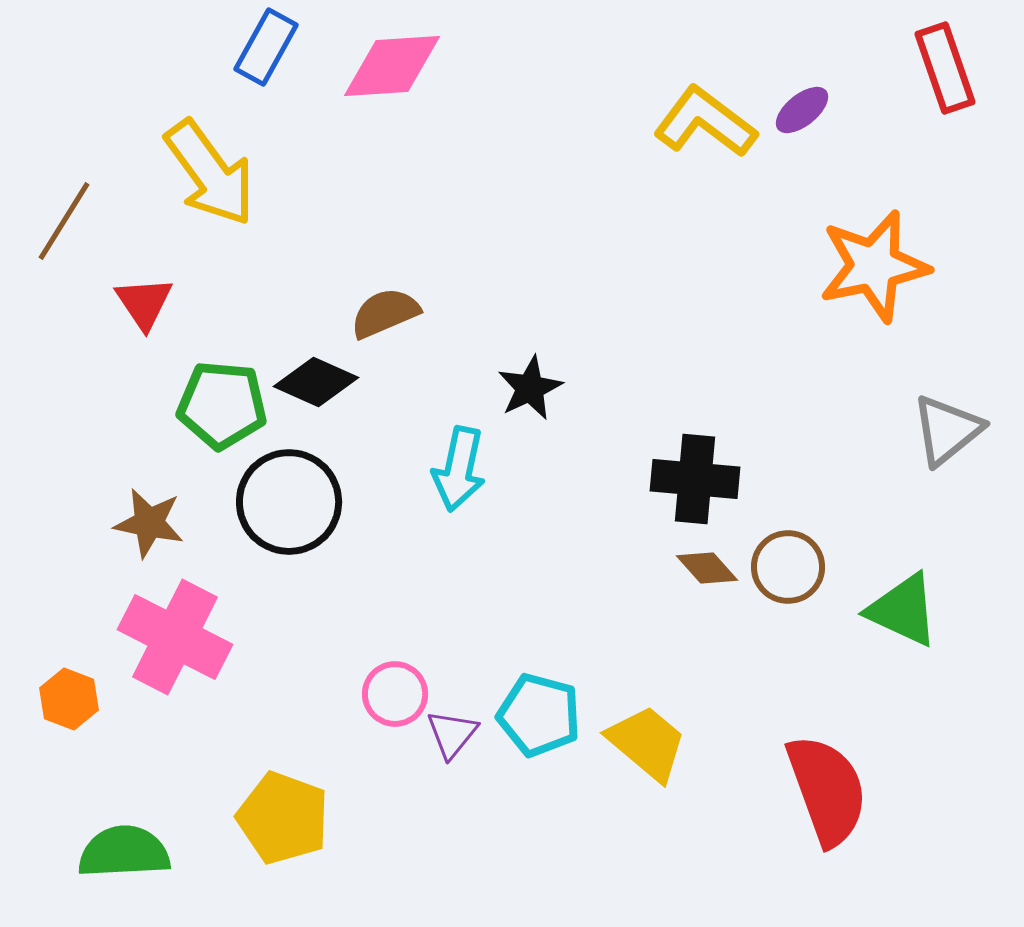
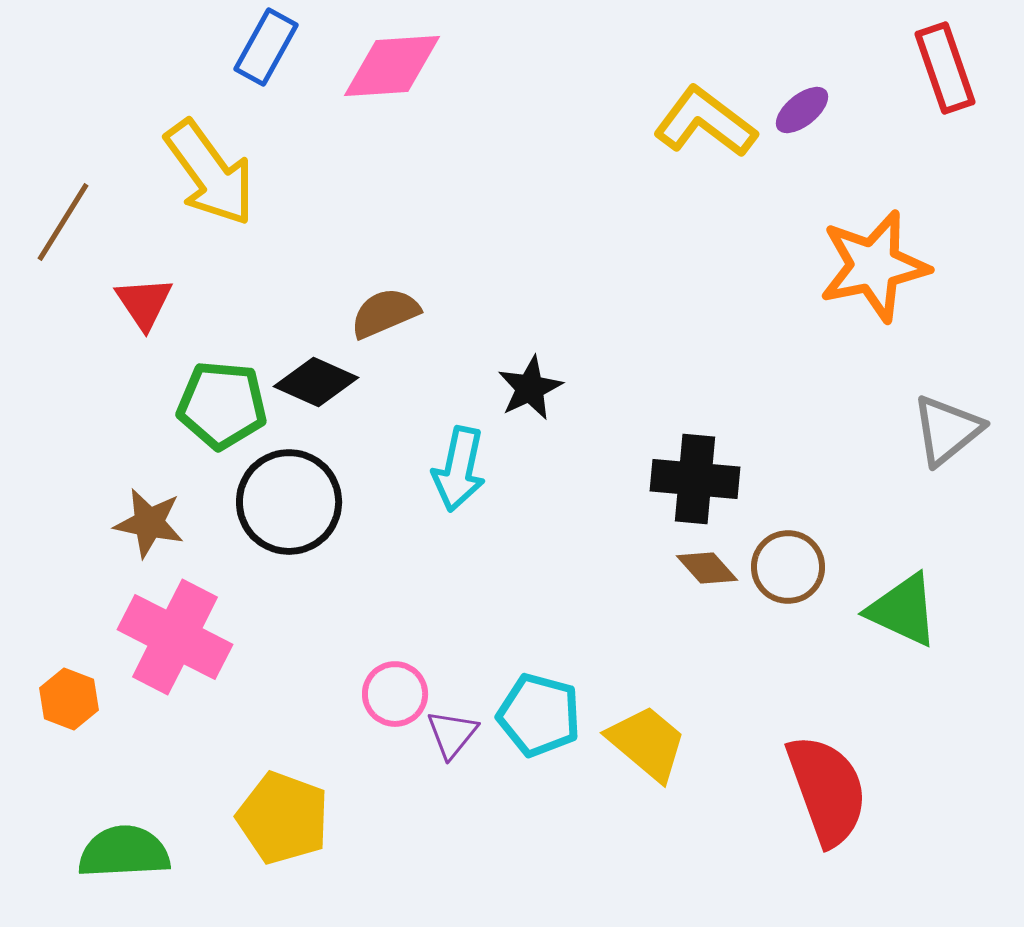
brown line: moved 1 px left, 1 px down
